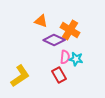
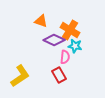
cyan star: moved 1 px left, 13 px up
